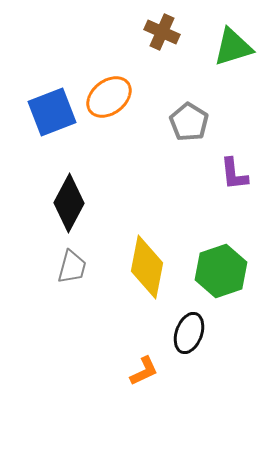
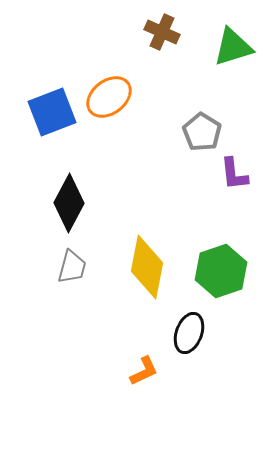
gray pentagon: moved 13 px right, 10 px down
